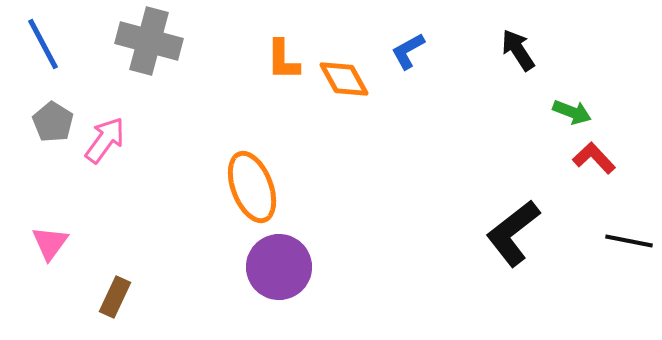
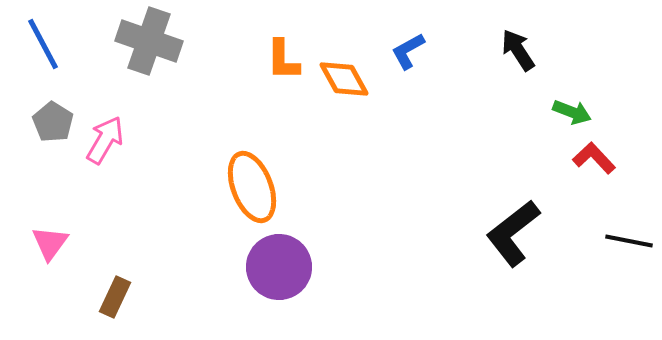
gray cross: rotated 4 degrees clockwise
pink arrow: rotated 6 degrees counterclockwise
